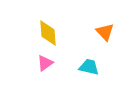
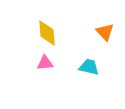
yellow diamond: moved 1 px left
pink triangle: rotated 30 degrees clockwise
